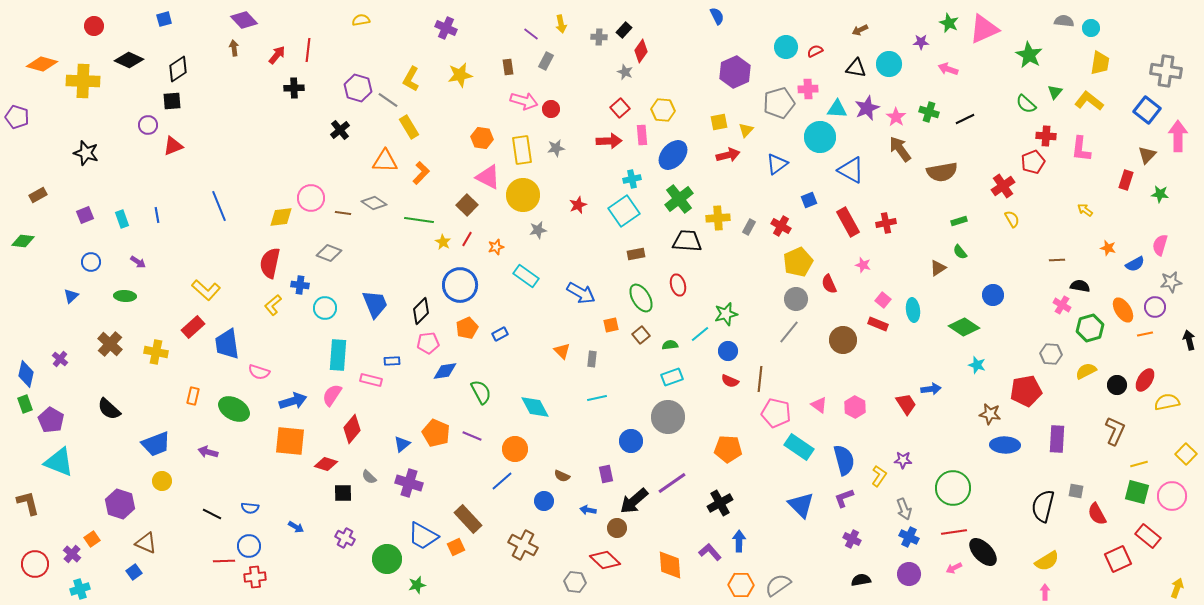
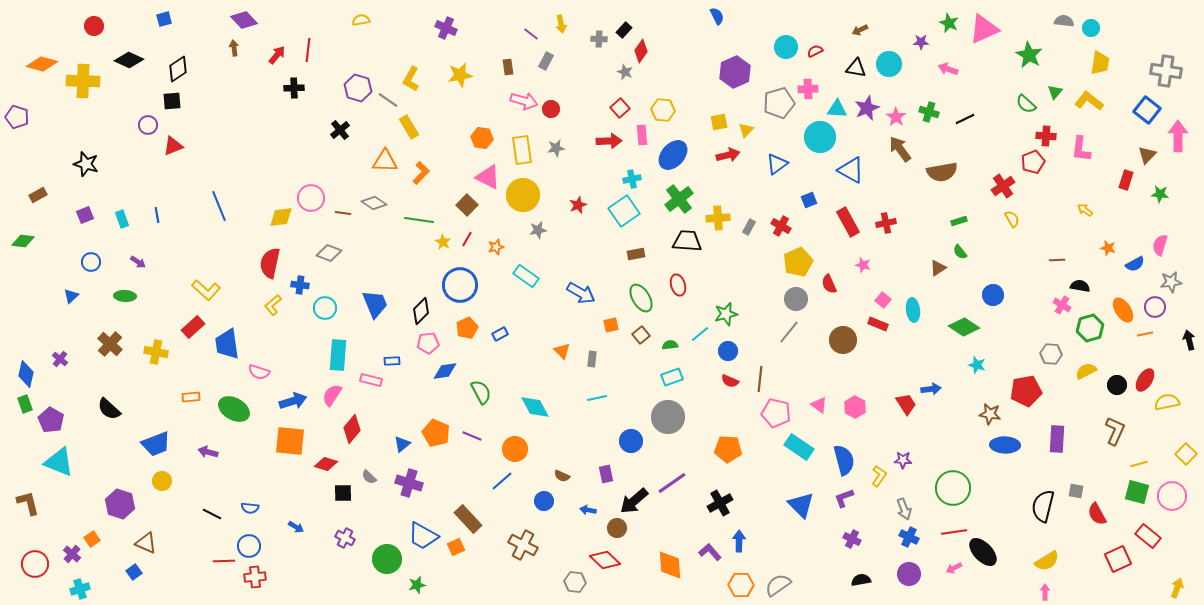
gray cross at (599, 37): moved 2 px down
black star at (86, 153): moved 11 px down
orange rectangle at (193, 396): moved 2 px left, 1 px down; rotated 72 degrees clockwise
